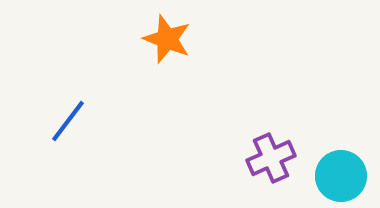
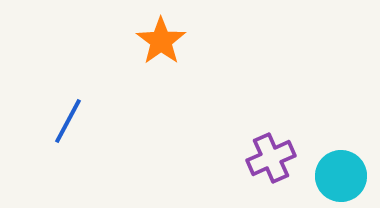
orange star: moved 6 px left, 2 px down; rotated 15 degrees clockwise
blue line: rotated 9 degrees counterclockwise
